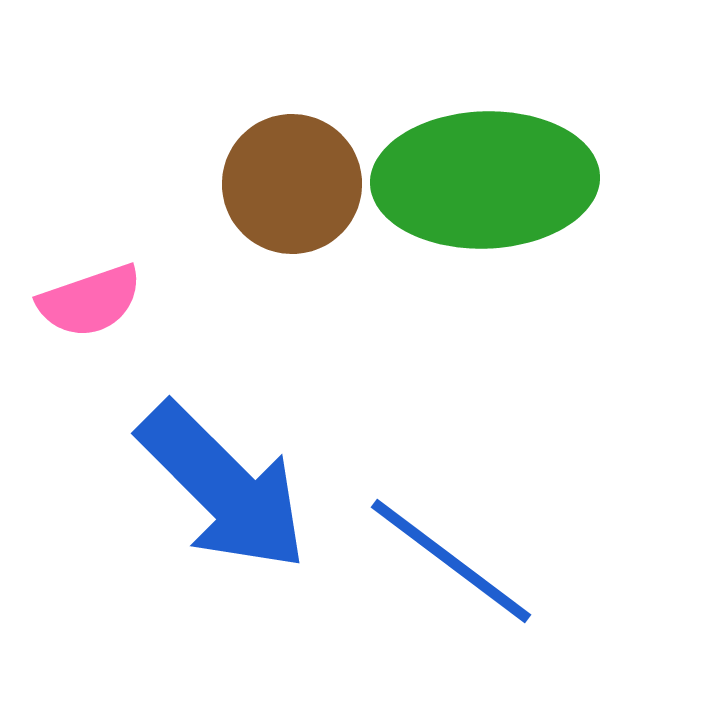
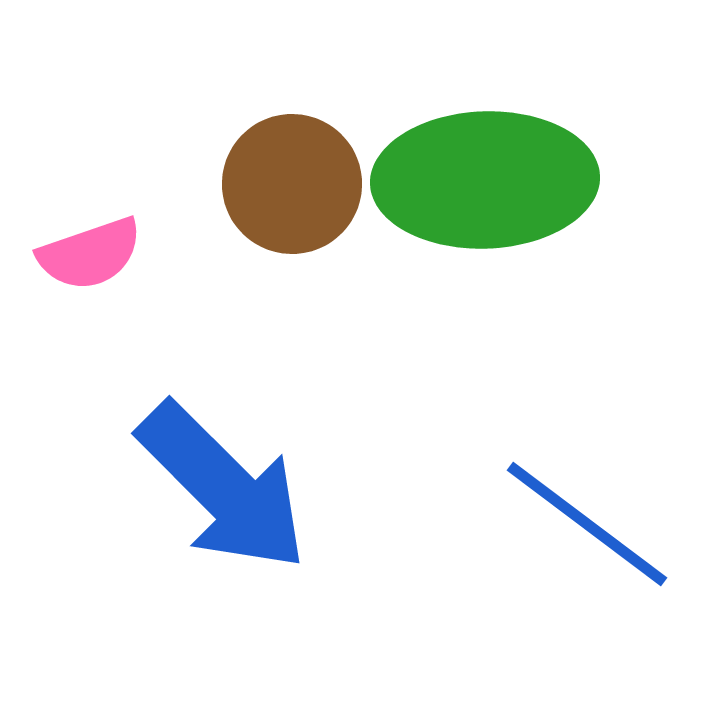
pink semicircle: moved 47 px up
blue line: moved 136 px right, 37 px up
